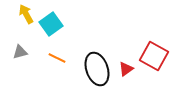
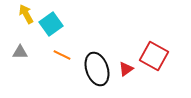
gray triangle: rotated 14 degrees clockwise
orange line: moved 5 px right, 3 px up
